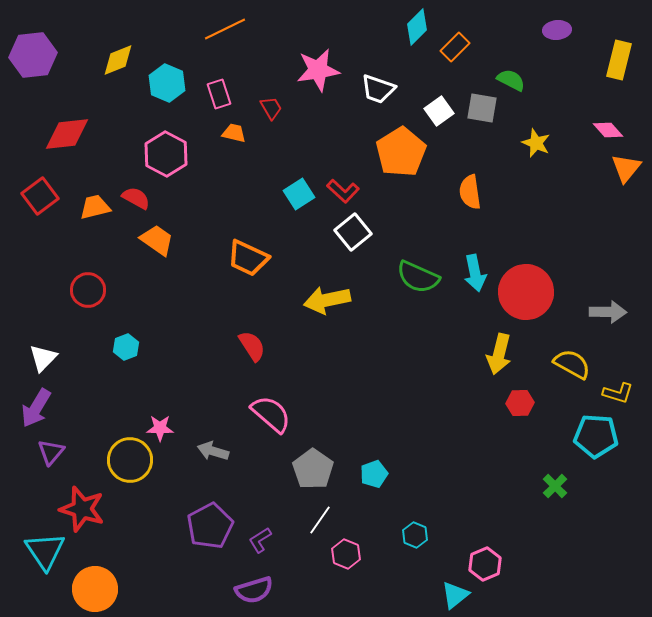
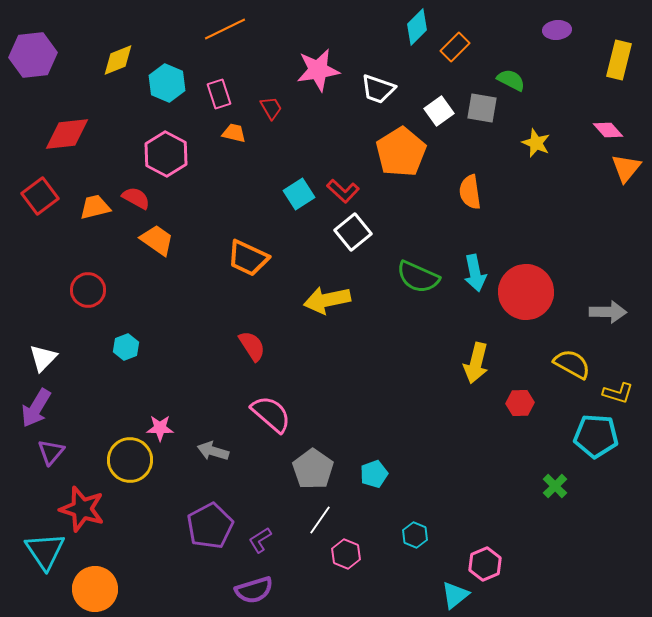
yellow arrow at (499, 354): moved 23 px left, 9 px down
